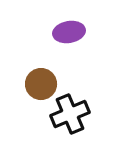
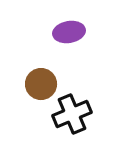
black cross: moved 2 px right
